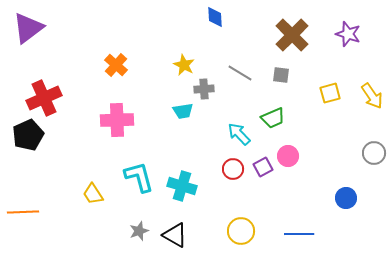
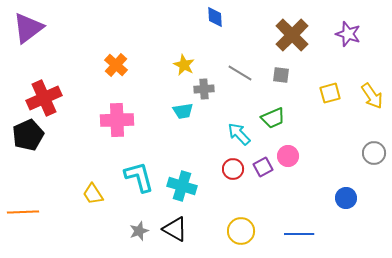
black triangle: moved 6 px up
